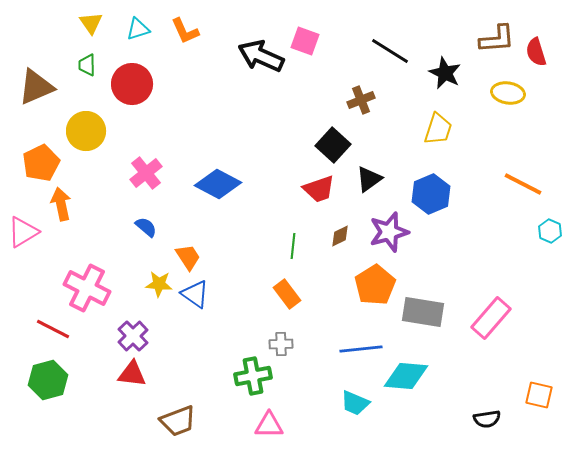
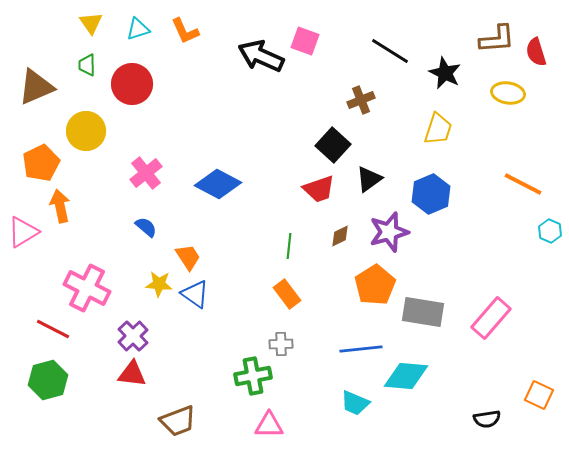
orange arrow at (61, 204): moved 1 px left, 2 px down
green line at (293, 246): moved 4 px left
orange square at (539, 395): rotated 12 degrees clockwise
